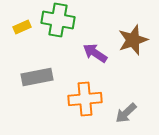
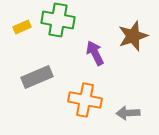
brown star: moved 4 px up
purple arrow: rotated 30 degrees clockwise
gray rectangle: rotated 12 degrees counterclockwise
orange cross: moved 1 px down; rotated 16 degrees clockwise
gray arrow: moved 2 px right; rotated 40 degrees clockwise
